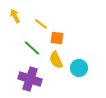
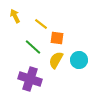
green line: moved 1 px right, 1 px up
yellow semicircle: rotated 54 degrees clockwise
cyan circle: moved 8 px up
